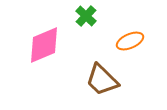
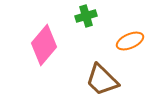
green cross: rotated 30 degrees clockwise
pink diamond: rotated 27 degrees counterclockwise
